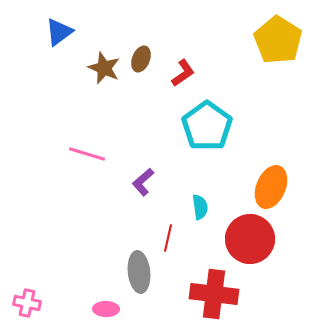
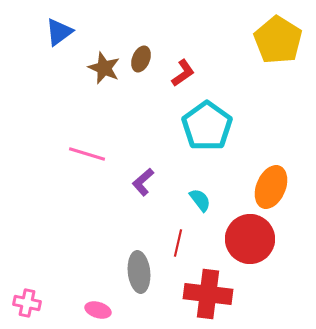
cyan semicircle: moved 7 px up; rotated 30 degrees counterclockwise
red line: moved 10 px right, 5 px down
red cross: moved 6 px left
pink ellipse: moved 8 px left, 1 px down; rotated 15 degrees clockwise
